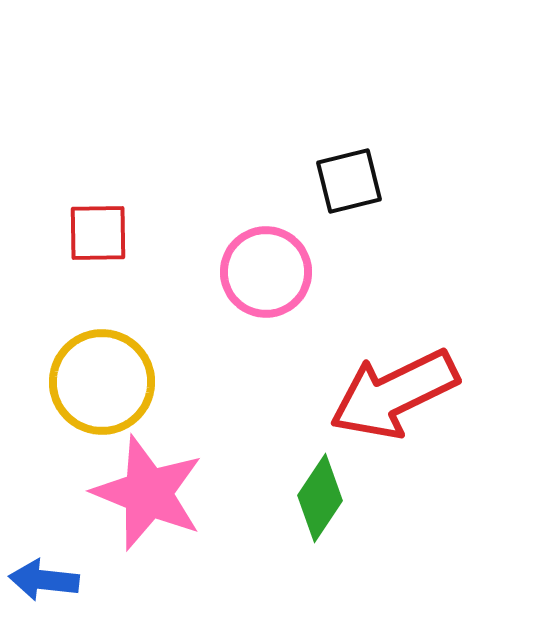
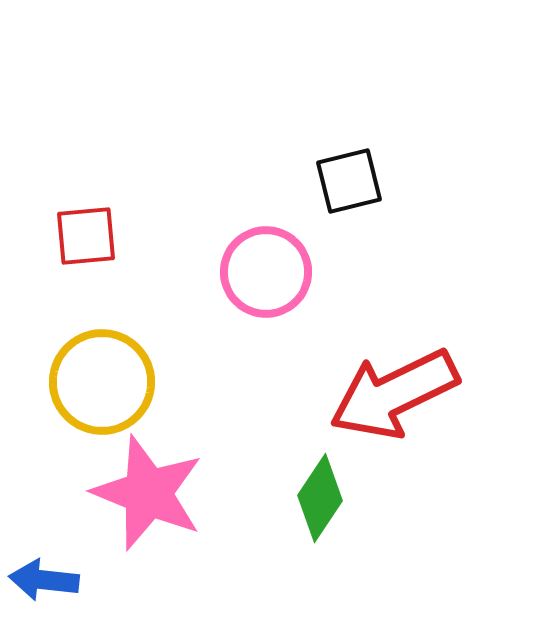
red square: moved 12 px left, 3 px down; rotated 4 degrees counterclockwise
